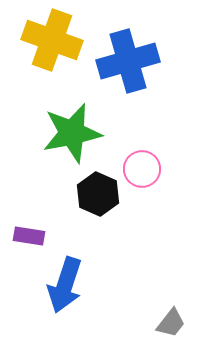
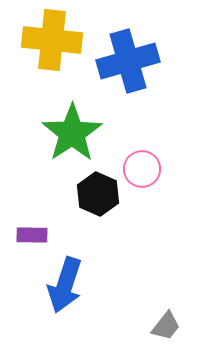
yellow cross: rotated 14 degrees counterclockwise
green star: rotated 22 degrees counterclockwise
purple rectangle: moved 3 px right, 1 px up; rotated 8 degrees counterclockwise
gray trapezoid: moved 5 px left, 3 px down
